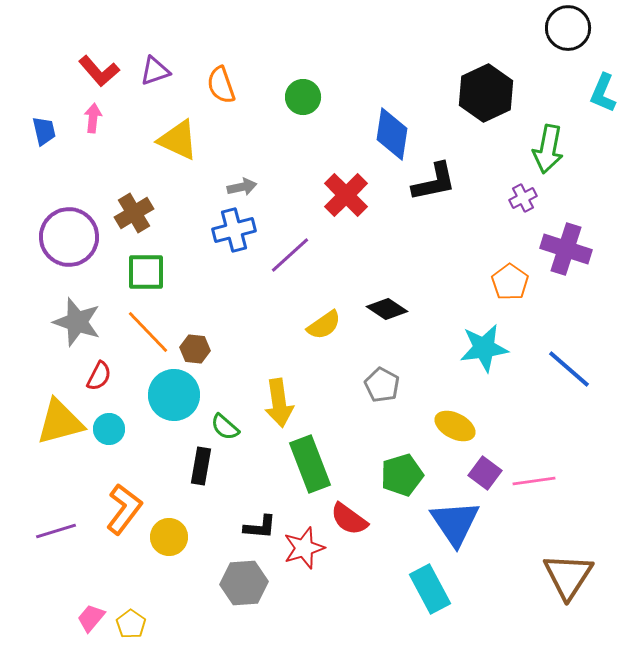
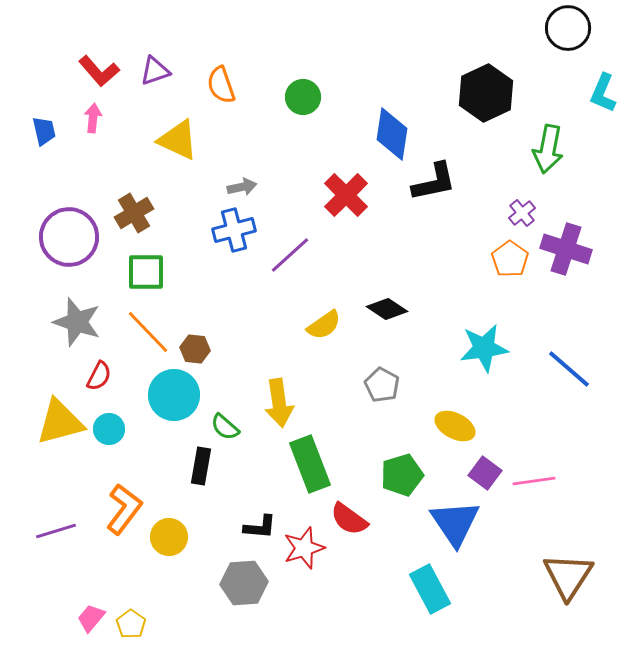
purple cross at (523, 198): moved 1 px left, 15 px down; rotated 12 degrees counterclockwise
orange pentagon at (510, 282): moved 23 px up
